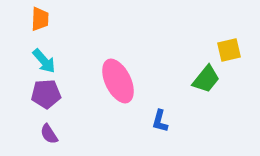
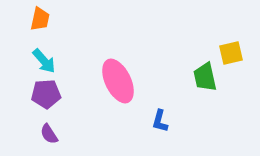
orange trapezoid: rotated 10 degrees clockwise
yellow square: moved 2 px right, 3 px down
green trapezoid: moved 1 px left, 2 px up; rotated 128 degrees clockwise
